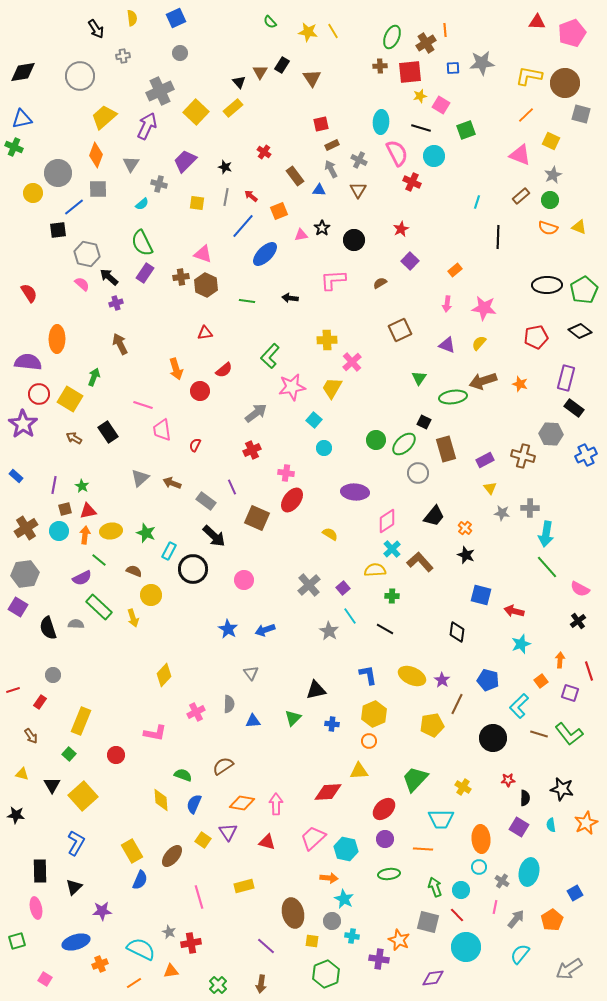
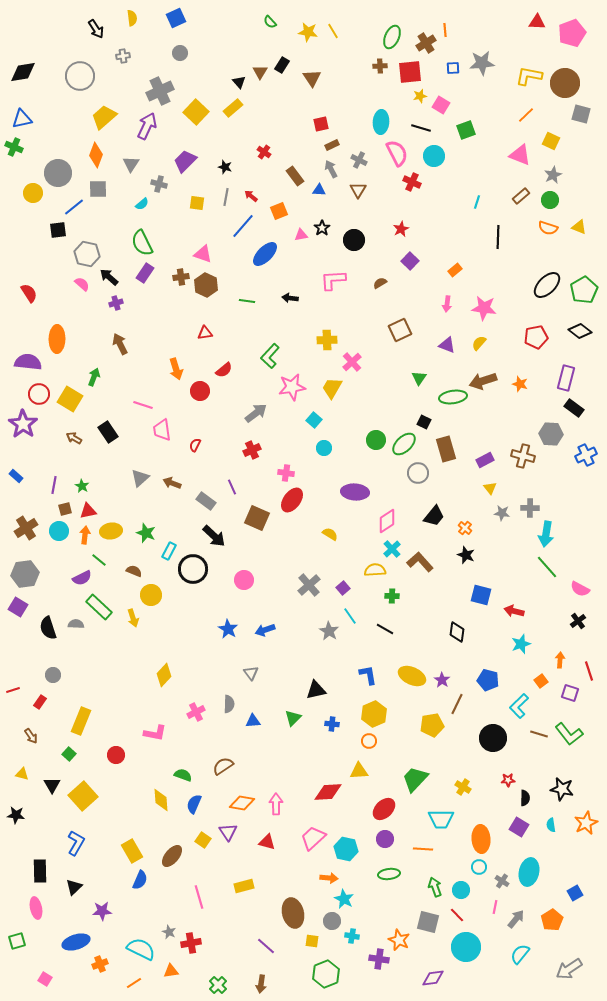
black ellipse at (547, 285): rotated 44 degrees counterclockwise
